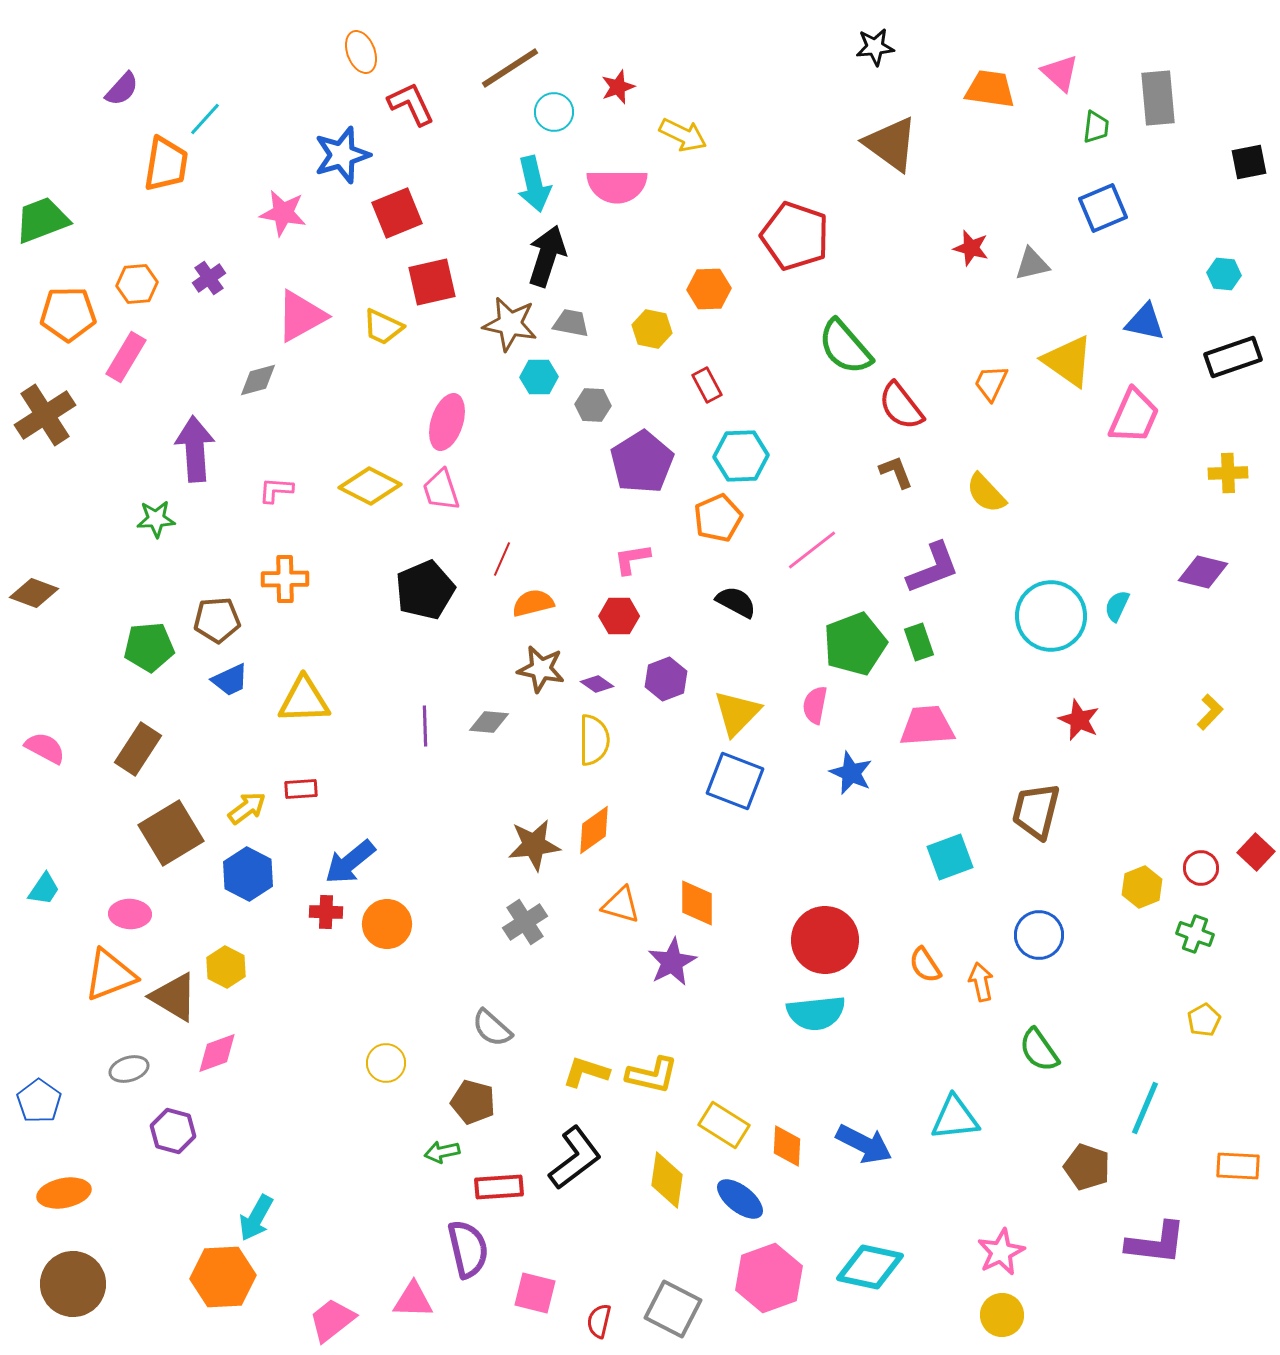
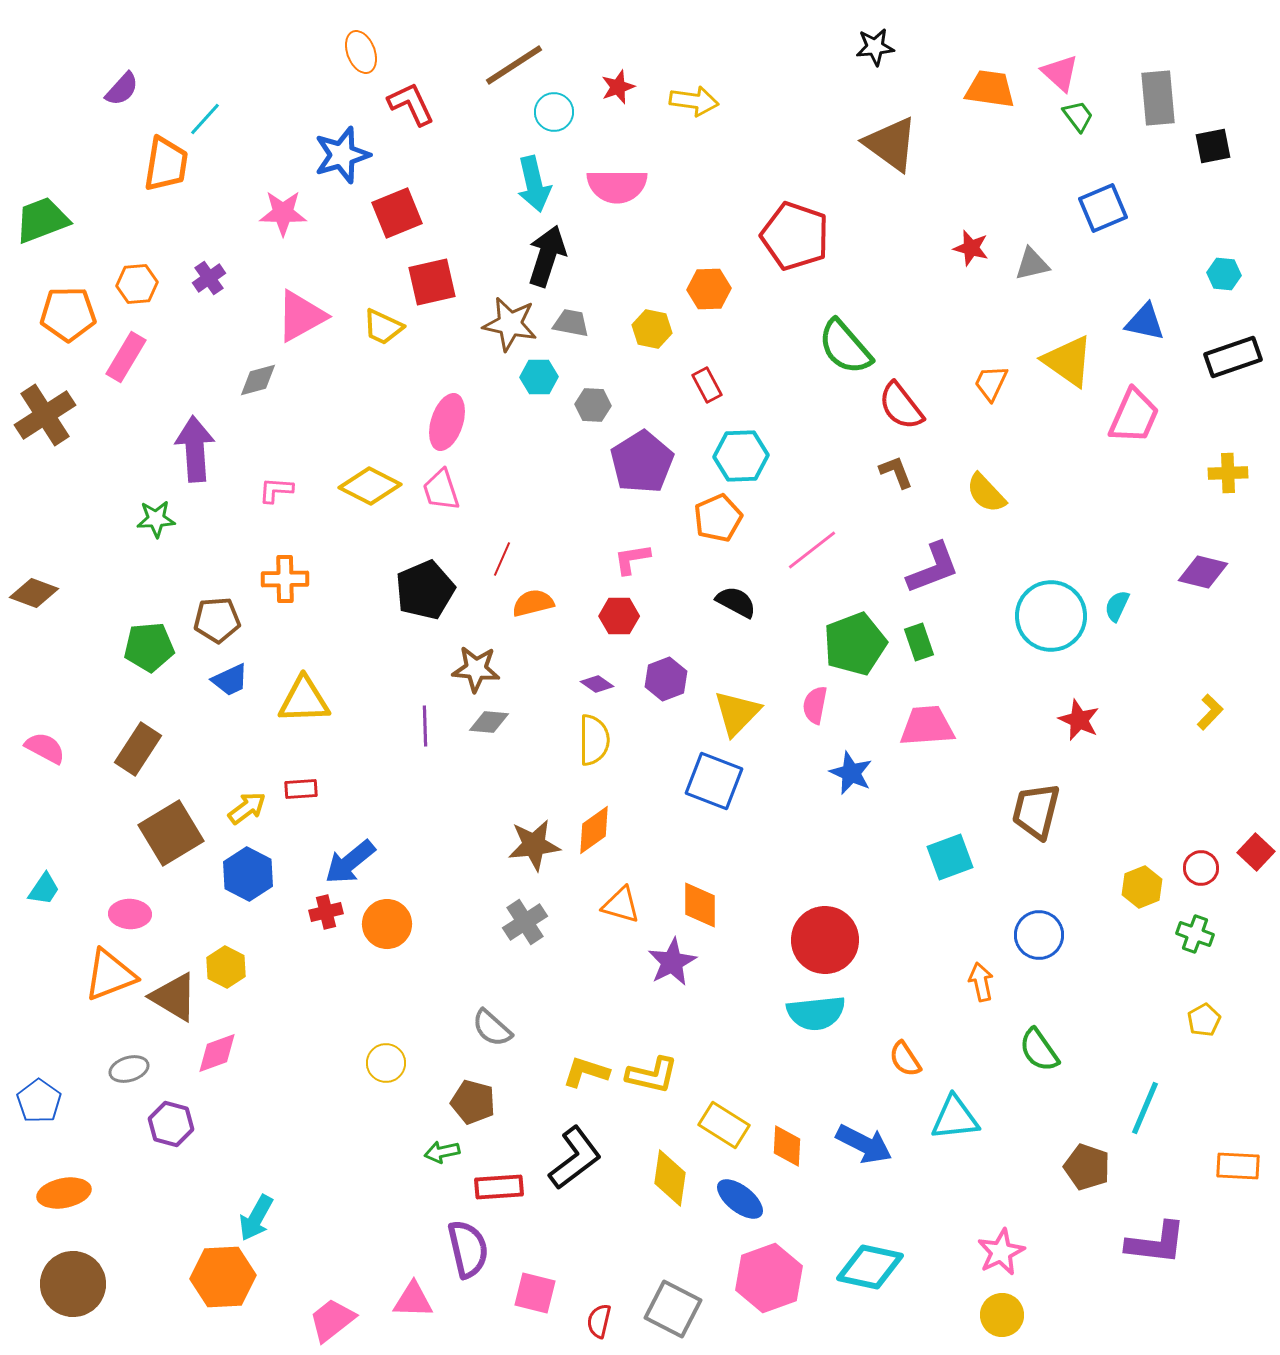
brown line at (510, 68): moved 4 px right, 3 px up
green trapezoid at (1096, 127): moved 18 px left, 11 px up; rotated 44 degrees counterclockwise
yellow arrow at (683, 135): moved 11 px right, 34 px up; rotated 18 degrees counterclockwise
black square at (1249, 162): moved 36 px left, 16 px up
pink star at (283, 213): rotated 9 degrees counterclockwise
brown star at (541, 669): moved 65 px left; rotated 6 degrees counterclockwise
blue square at (735, 781): moved 21 px left
orange diamond at (697, 903): moved 3 px right, 2 px down
red cross at (326, 912): rotated 16 degrees counterclockwise
orange semicircle at (925, 965): moved 20 px left, 94 px down
purple hexagon at (173, 1131): moved 2 px left, 7 px up
yellow diamond at (667, 1180): moved 3 px right, 2 px up
